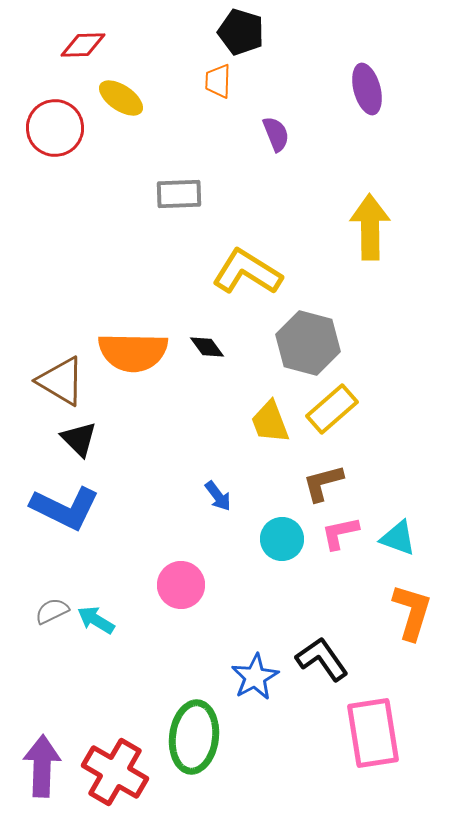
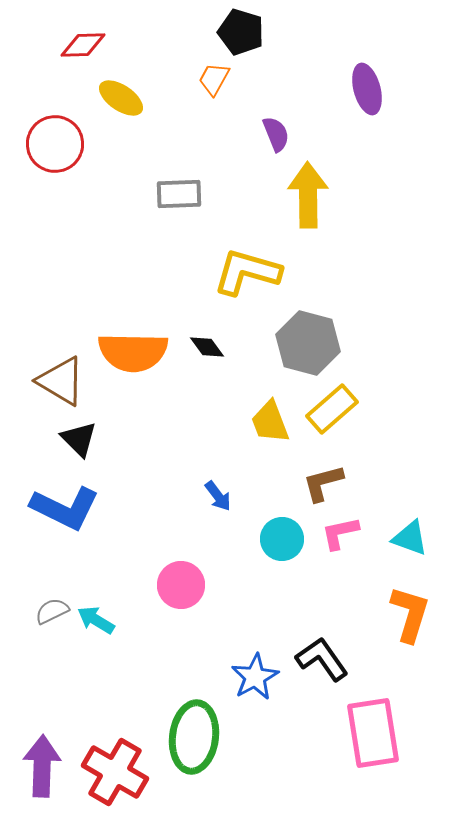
orange trapezoid: moved 4 px left, 2 px up; rotated 27 degrees clockwise
red circle: moved 16 px down
yellow arrow: moved 62 px left, 32 px up
yellow L-shape: rotated 16 degrees counterclockwise
cyan triangle: moved 12 px right
orange L-shape: moved 2 px left, 2 px down
